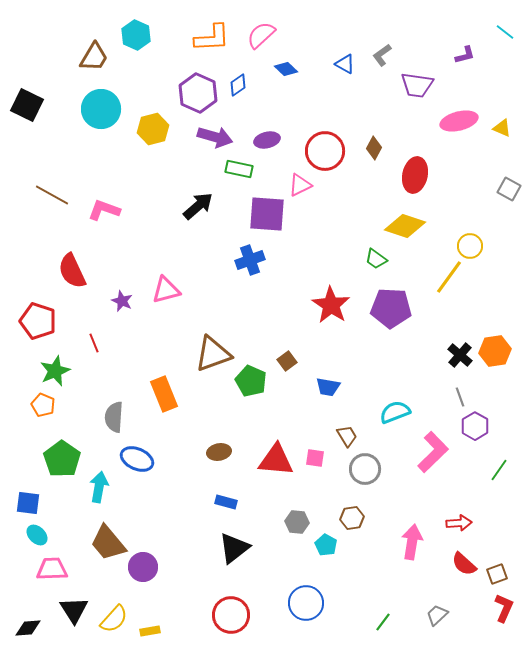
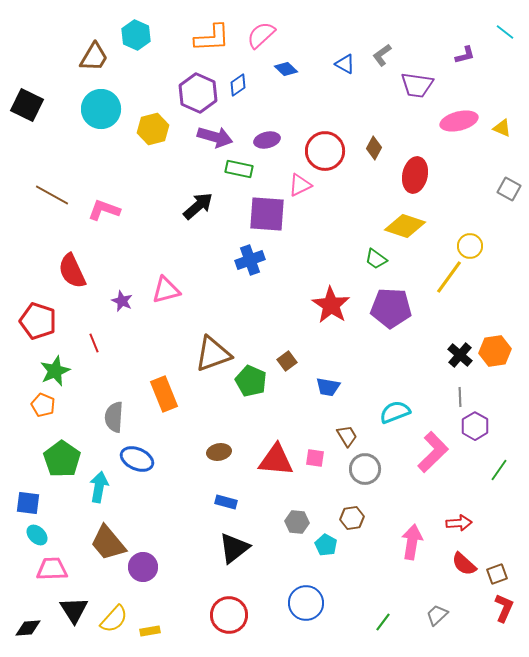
gray line at (460, 397): rotated 18 degrees clockwise
red circle at (231, 615): moved 2 px left
